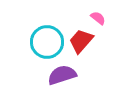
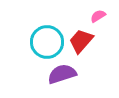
pink semicircle: moved 2 px up; rotated 70 degrees counterclockwise
purple semicircle: moved 1 px up
